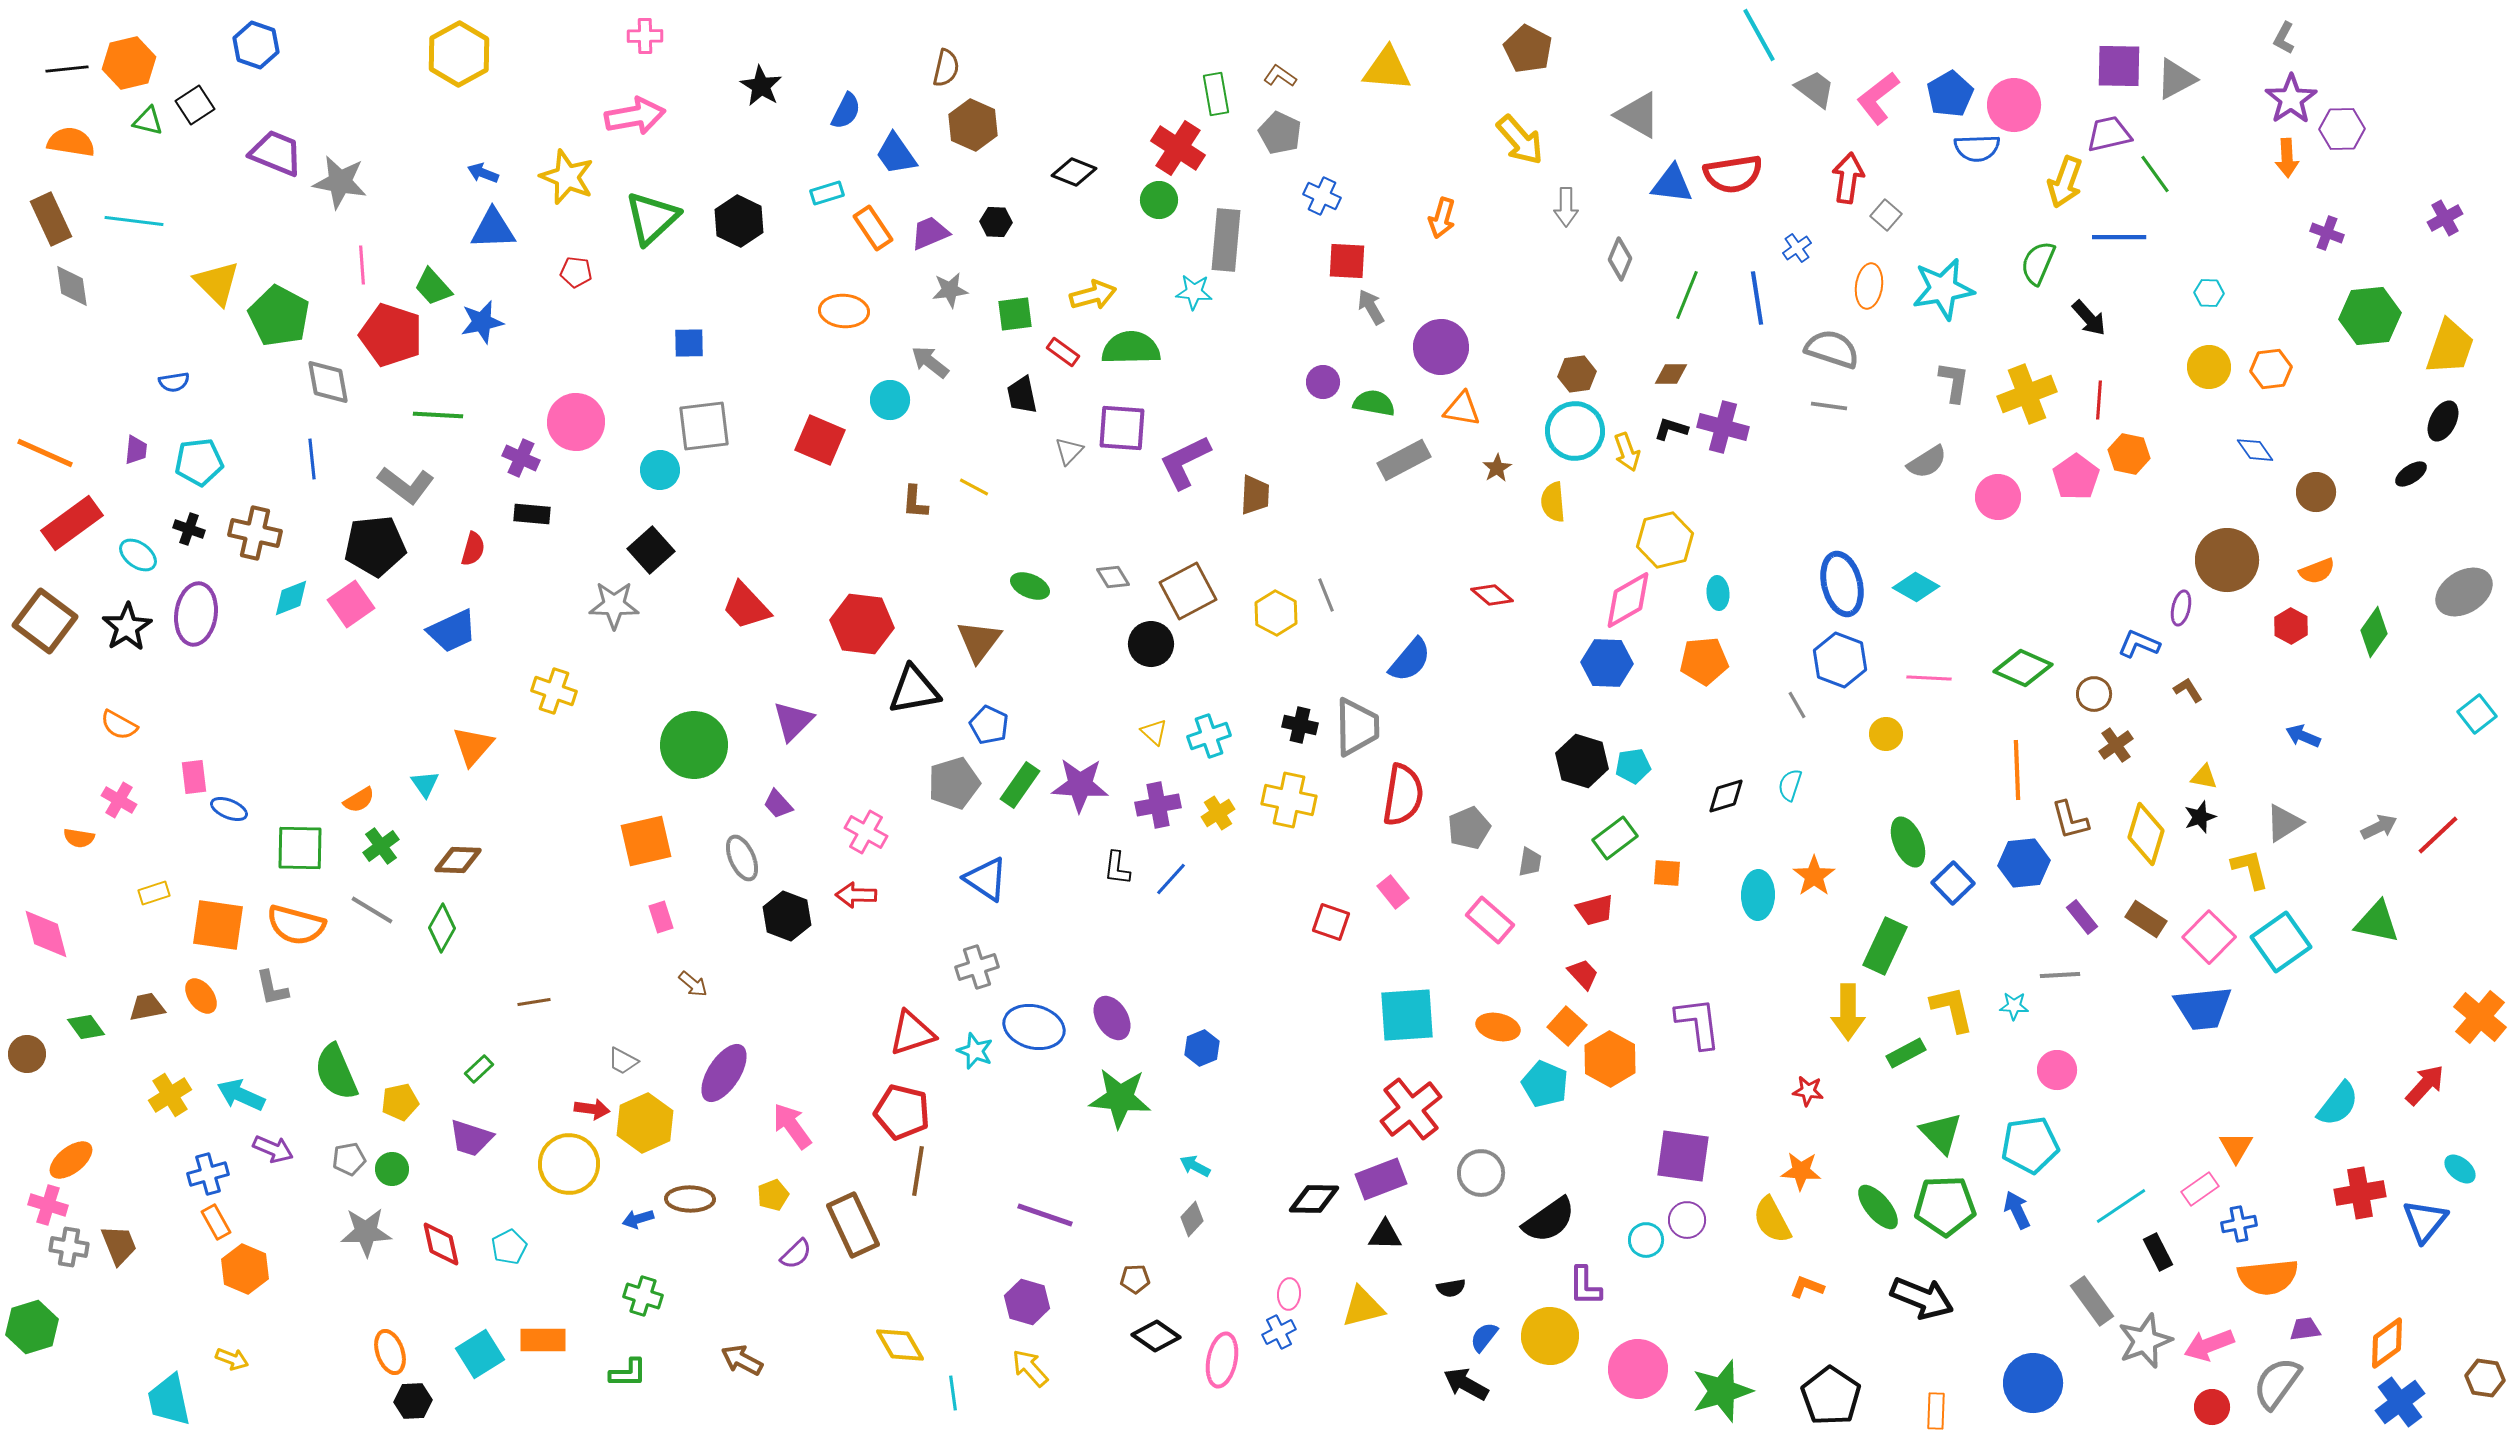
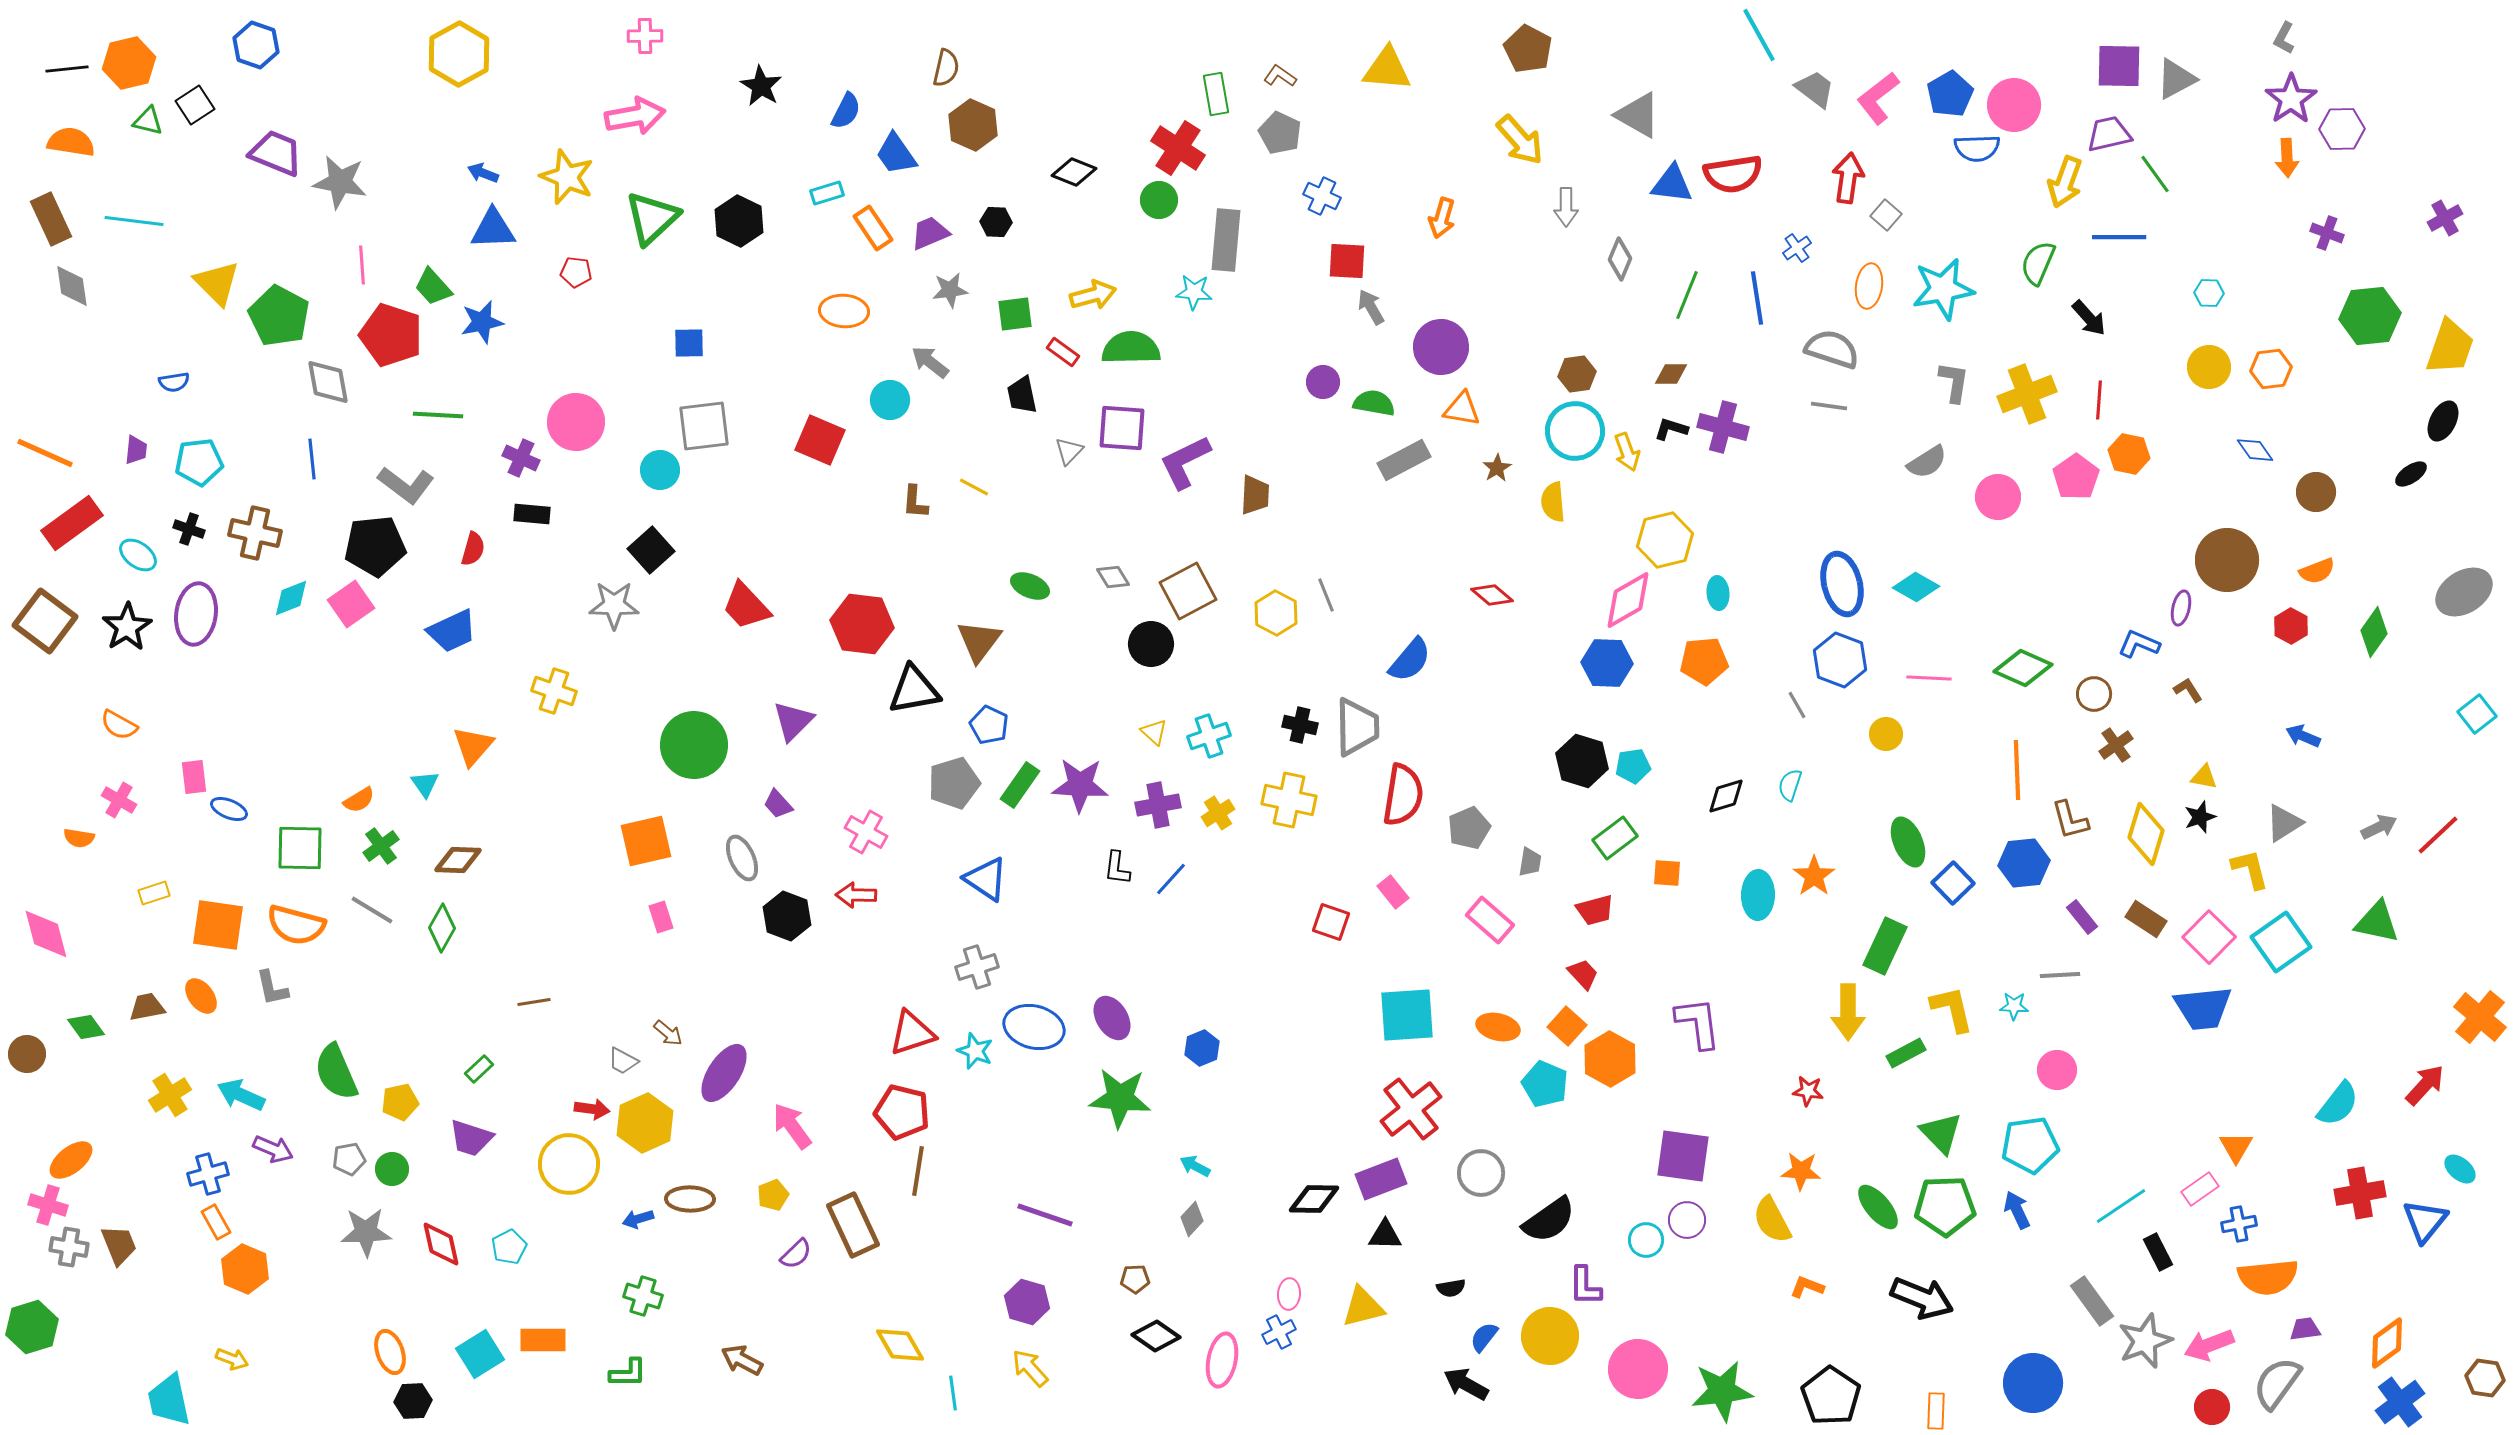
brown arrow at (693, 984): moved 25 px left, 49 px down
green star at (1722, 1391): rotated 10 degrees clockwise
